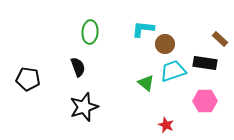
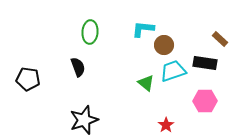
brown circle: moved 1 px left, 1 px down
black star: moved 13 px down
red star: rotated 14 degrees clockwise
